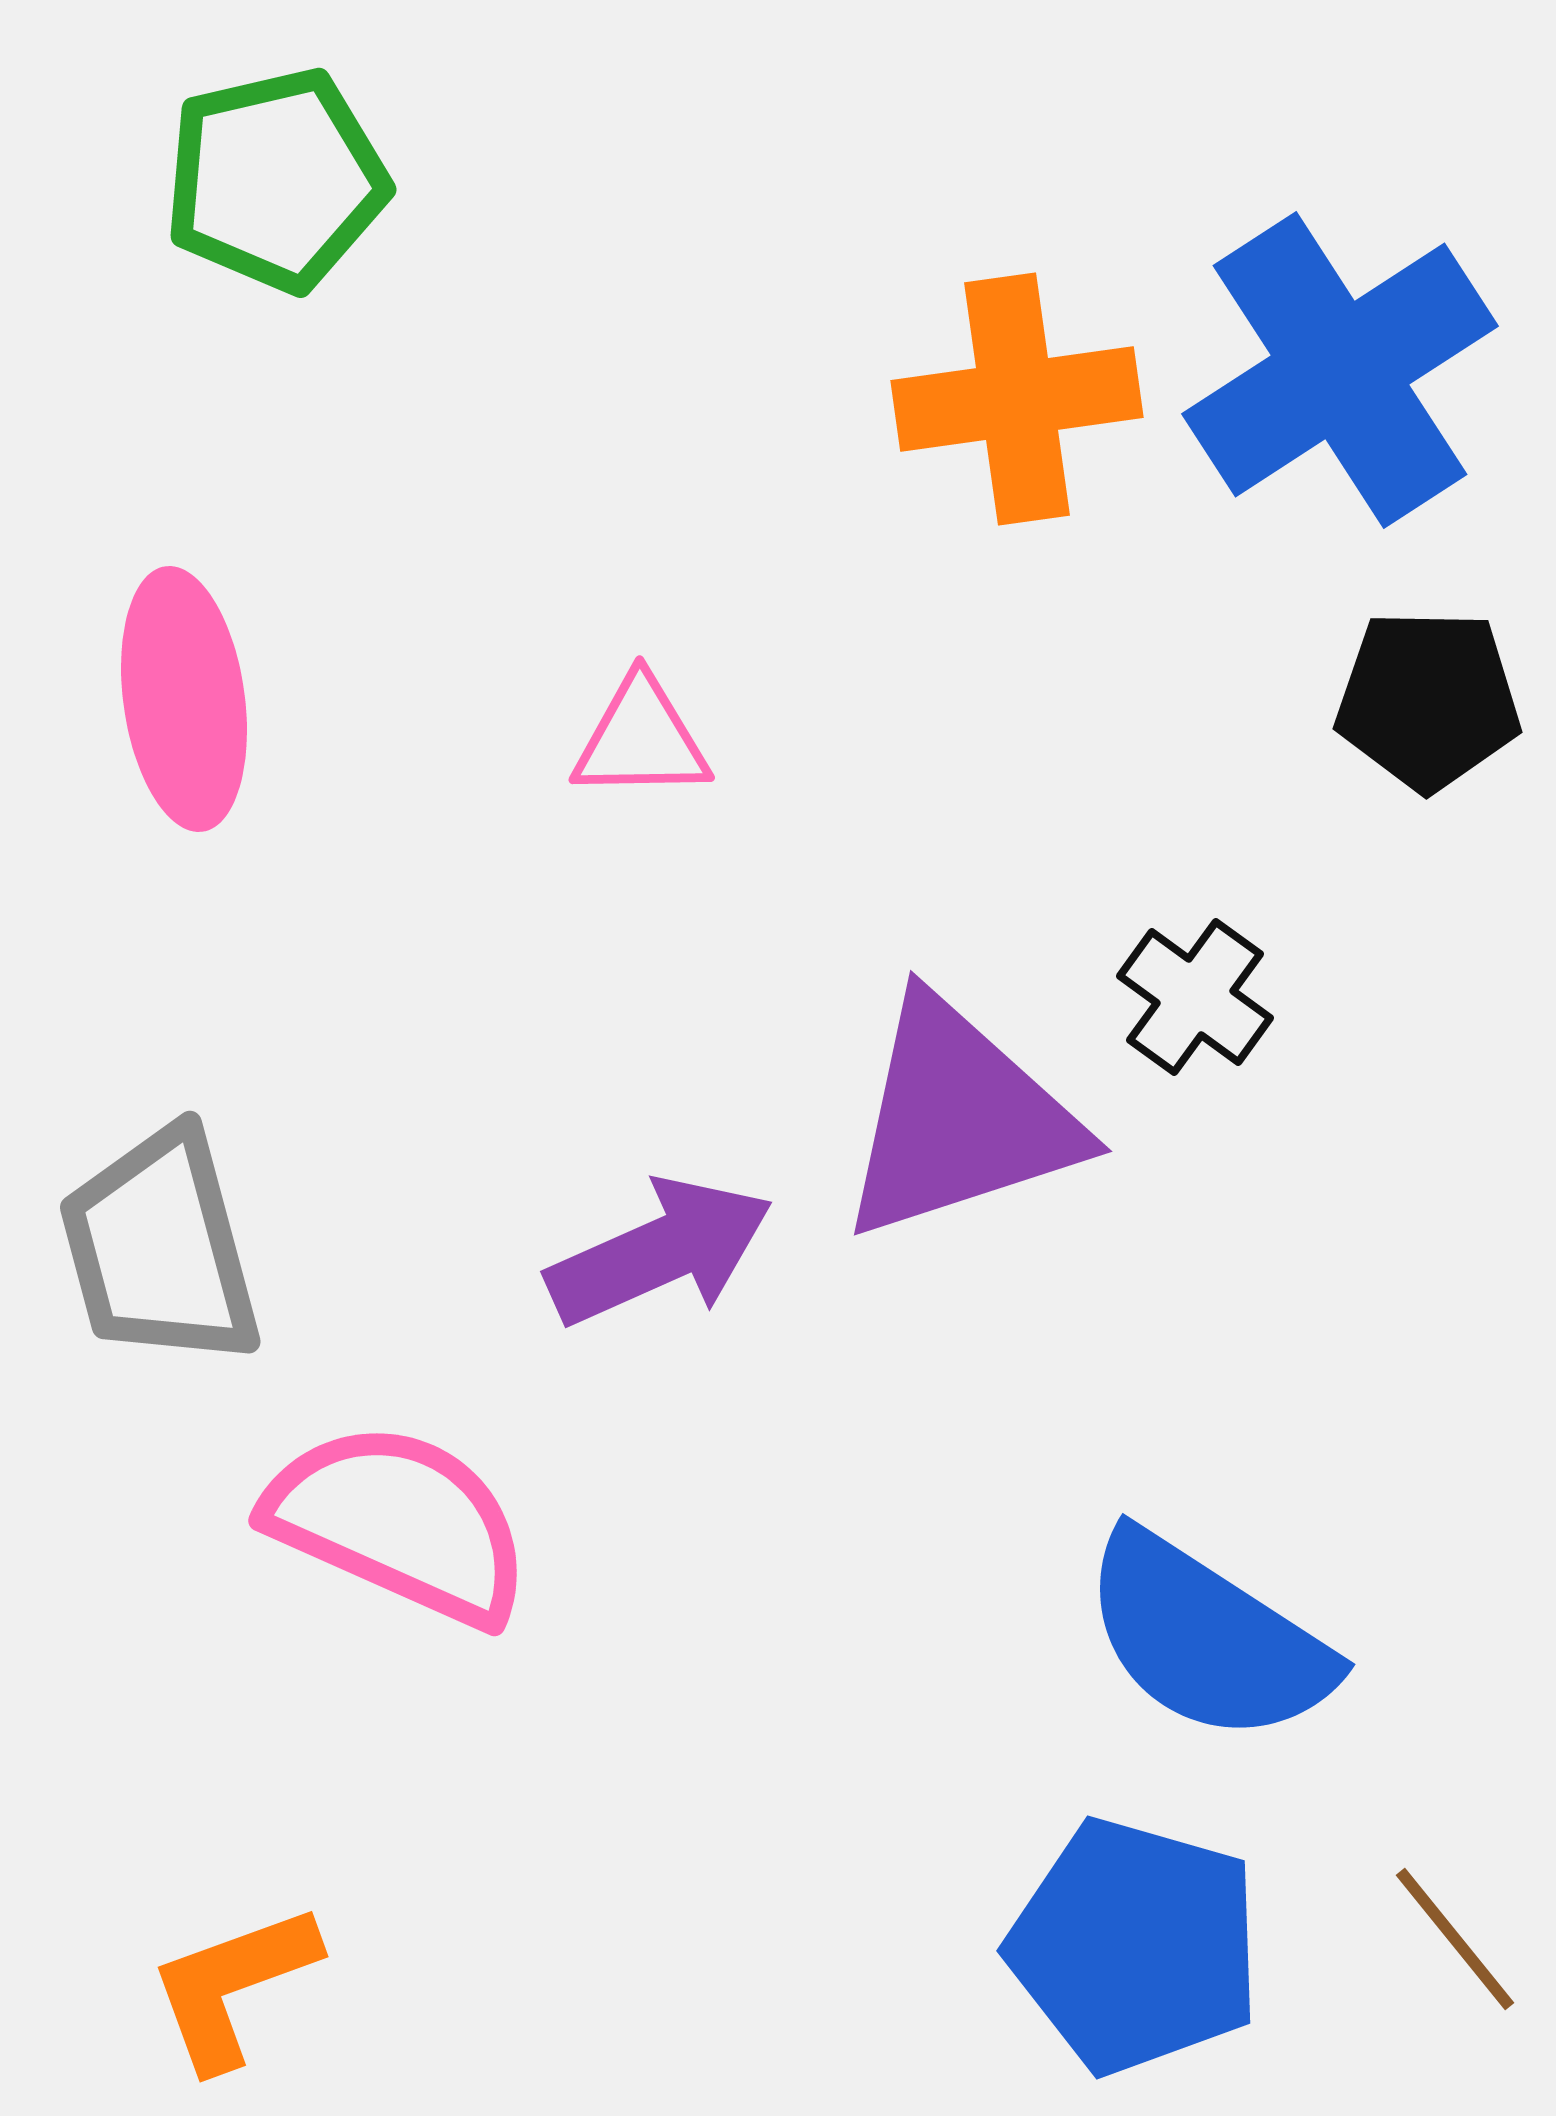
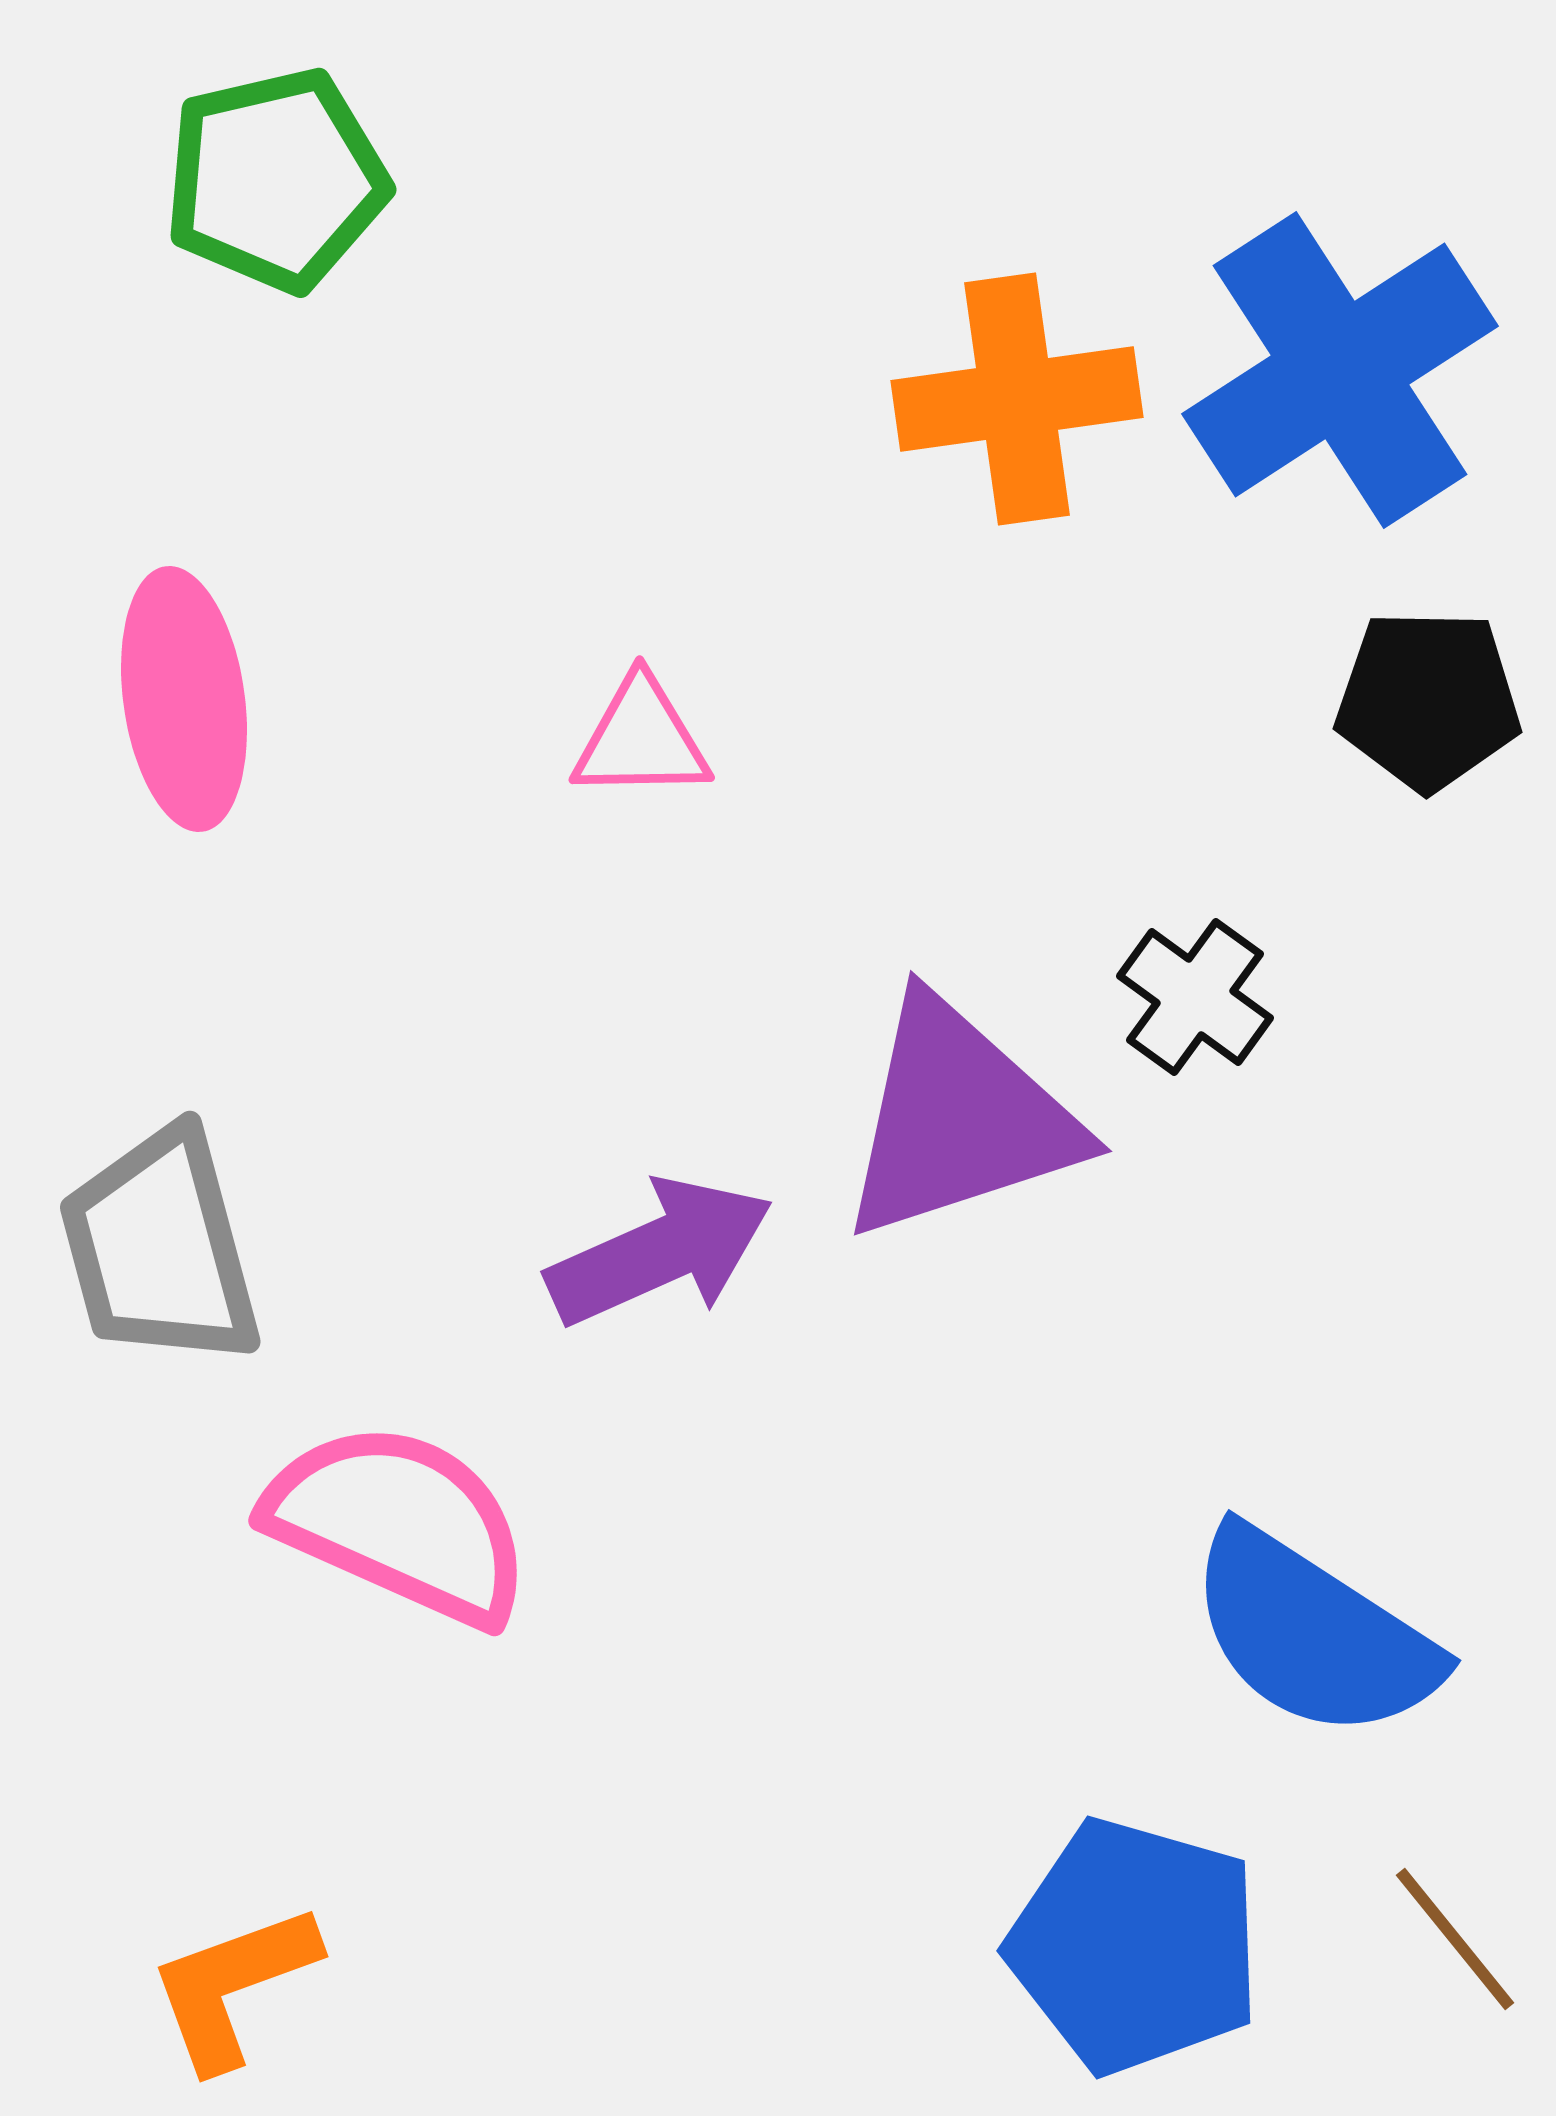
blue semicircle: moved 106 px right, 4 px up
